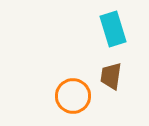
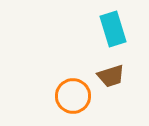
brown trapezoid: rotated 116 degrees counterclockwise
